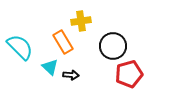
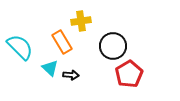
orange rectangle: moved 1 px left
cyan triangle: moved 1 px down
red pentagon: rotated 16 degrees counterclockwise
